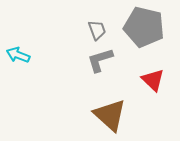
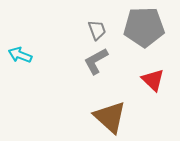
gray pentagon: rotated 15 degrees counterclockwise
cyan arrow: moved 2 px right
gray L-shape: moved 4 px left, 1 px down; rotated 12 degrees counterclockwise
brown triangle: moved 2 px down
